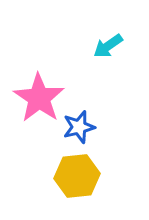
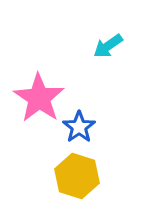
blue star: rotated 20 degrees counterclockwise
yellow hexagon: rotated 24 degrees clockwise
